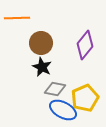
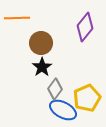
purple diamond: moved 18 px up
black star: rotated 12 degrees clockwise
gray diamond: rotated 65 degrees counterclockwise
yellow pentagon: moved 2 px right
